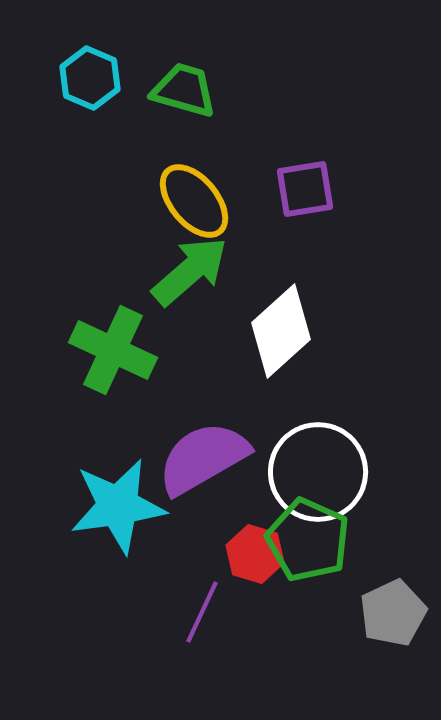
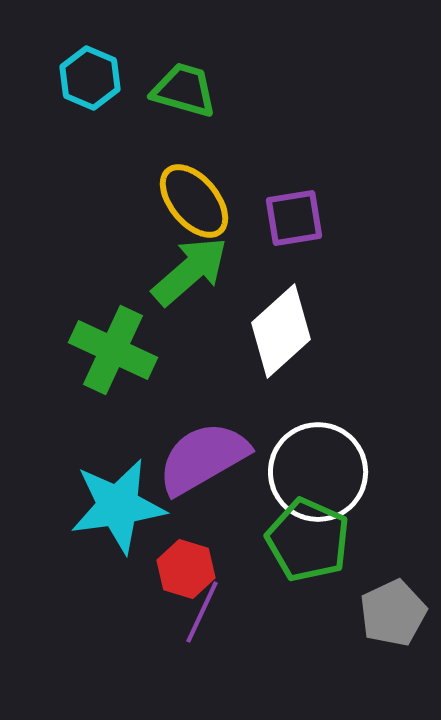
purple square: moved 11 px left, 29 px down
red hexagon: moved 69 px left, 15 px down
